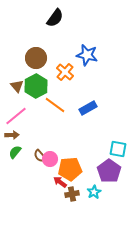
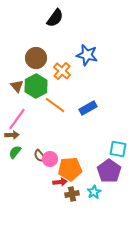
orange cross: moved 3 px left, 1 px up
pink line: moved 1 px right, 3 px down; rotated 15 degrees counterclockwise
red arrow: rotated 136 degrees clockwise
